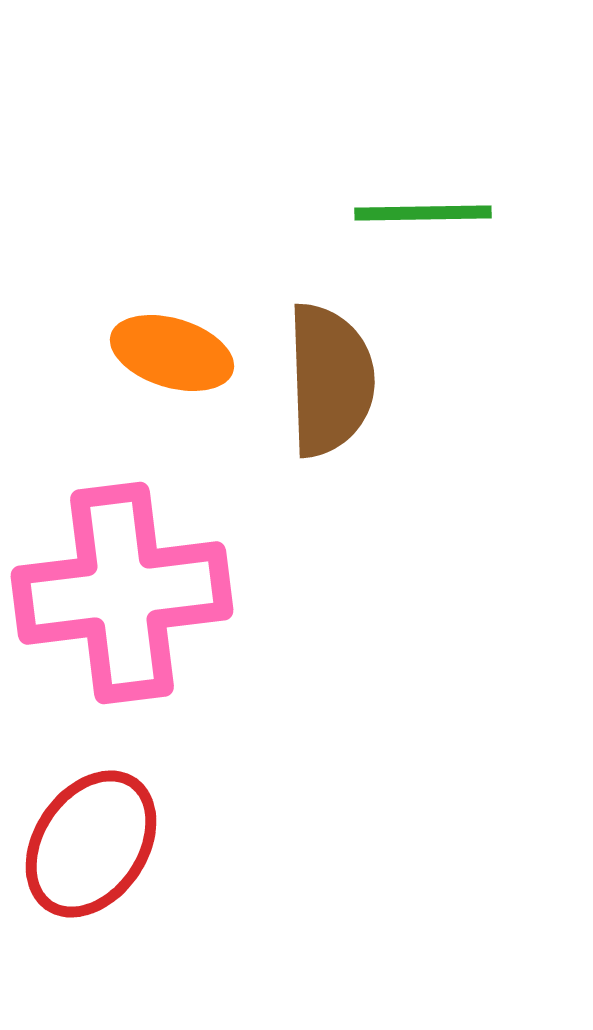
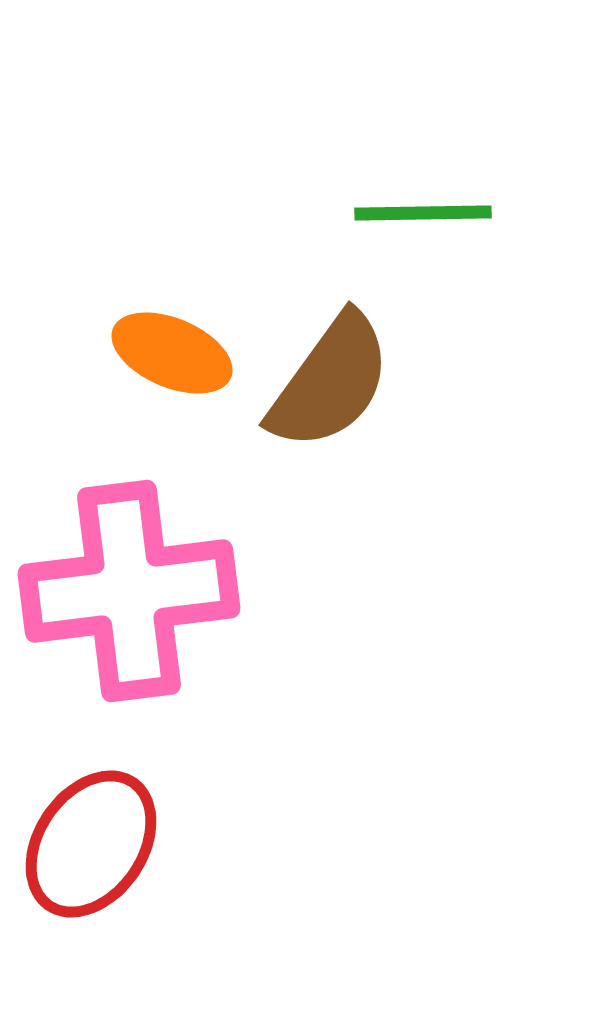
orange ellipse: rotated 6 degrees clockwise
brown semicircle: moved 2 px down; rotated 38 degrees clockwise
pink cross: moved 7 px right, 2 px up
